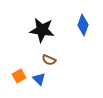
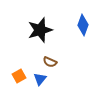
black star: moved 2 px left; rotated 25 degrees counterclockwise
brown semicircle: moved 1 px right, 2 px down
blue triangle: moved 1 px right; rotated 24 degrees clockwise
